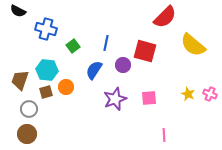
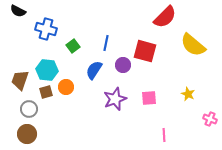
pink cross: moved 25 px down
